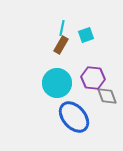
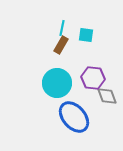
cyan square: rotated 28 degrees clockwise
